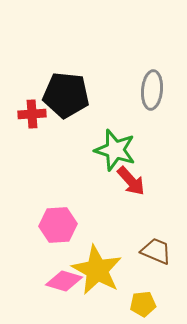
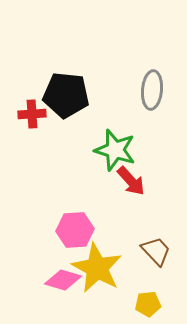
pink hexagon: moved 17 px right, 5 px down
brown trapezoid: rotated 24 degrees clockwise
yellow star: moved 2 px up
pink diamond: moved 1 px left, 1 px up
yellow pentagon: moved 5 px right
